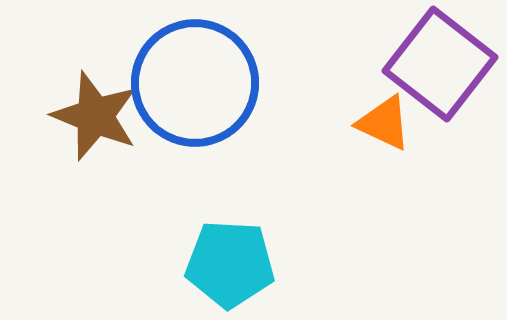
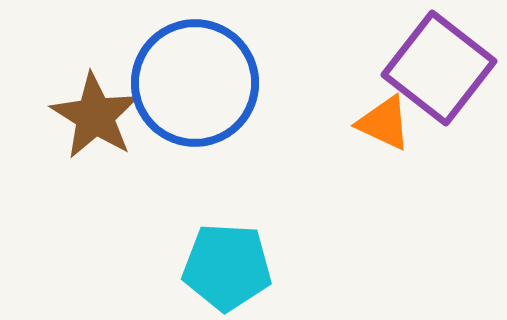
purple square: moved 1 px left, 4 px down
brown star: rotated 10 degrees clockwise
cyan pentagon: moved 3 px left, 3 px down
